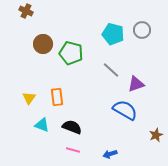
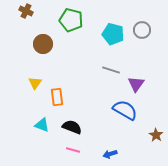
green pentagon: moved 33 px up
gray line: rotated 24 degrees counterclockwise
purple triangle: rotated 36 degrees counterclockwise
yellow triangle: moved 6 px right, 15 px up
brown star: rotated 16 degrees counterclockwise
